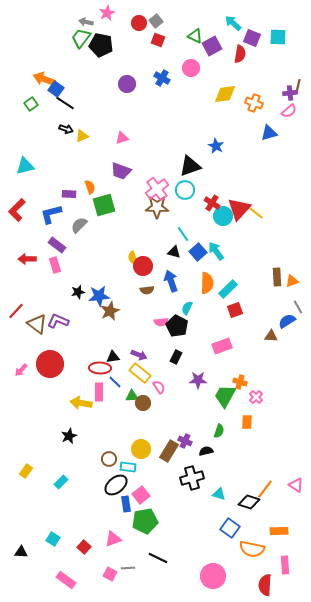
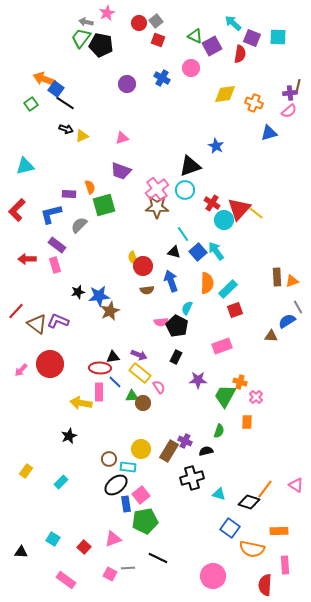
cyan circle at (223, 216): moved 1 px right, 4 px down
